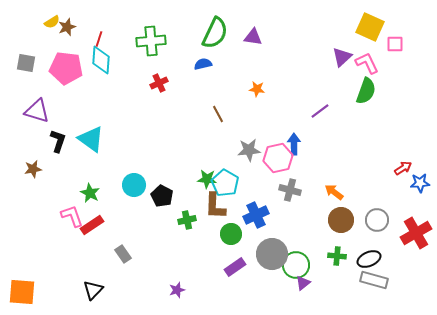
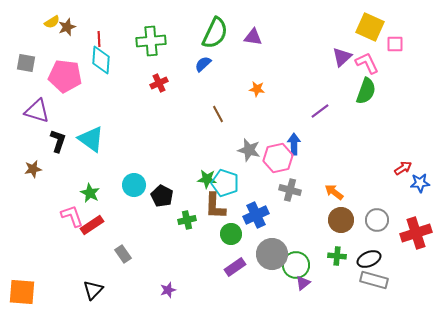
red line at (99, 39): rotated 21 degrees counterclockwise
blue semicircle at (203, 64): rotated 30 degrees counterclockwise
pink pentagon at (66, 68): moved 1 px left, 8 px down
gray star at (249, 150): rotated 20 degrees clockwise
cyan pentagon at (225, 183): rotated 12 degrees counterclockwise
red cross at (416, 233): rotated 12 degrees clockwise
purple star at (177, 290): moved 9 px left
